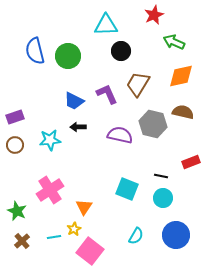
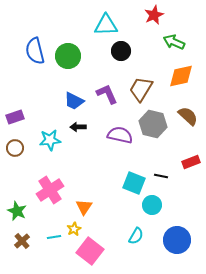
brown trapezoid: moved 3 px right, 5 px down
brown semicircle: moved 5 px right, 4 px down; rotated 30 degrees clockwise
brown circle: moved 3 px down
cyan square: moved 7 px right, 6 px up
cyan circle: moved 11 px left, 7 px down
blue circle: moved 1 px right, 5 px down
